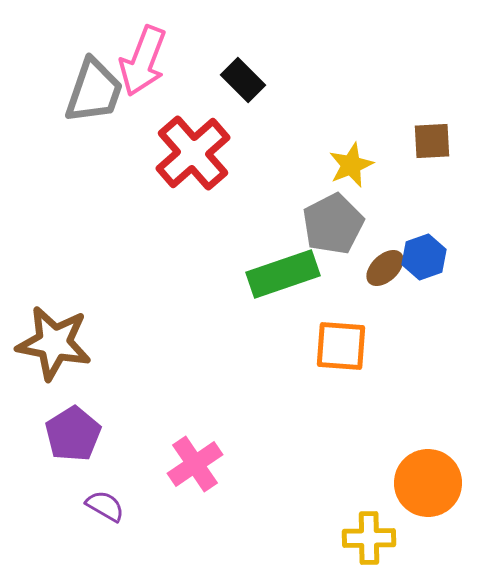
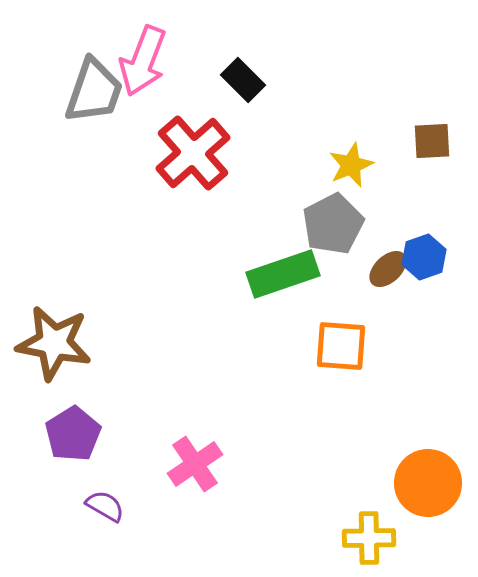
brown ellipse: moved 3 px right, 1 px down
